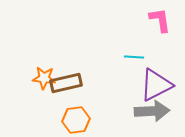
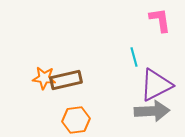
cyan line: rotated 72 degrees clockwise
brown rectangle: moved 3 px up
